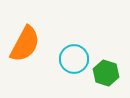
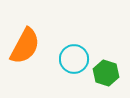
orange semicircle: moved 2 px down
